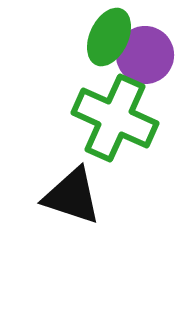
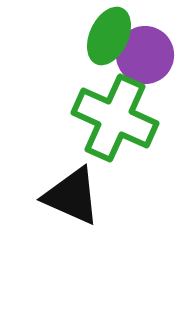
green ellipse: moved 1 px up
black triangle: rotated 6 degrees clockwise
